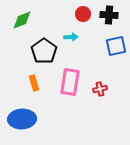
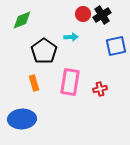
black cross: moved 7 px left; rotated 36 degrees counterclockwise
